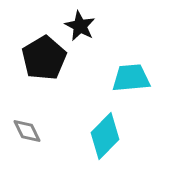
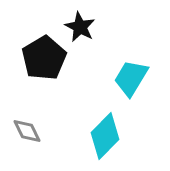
black star: moved 1 px down
cyan trapezoid: rotated 54 degrees counterclockwise
